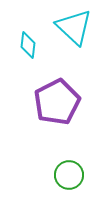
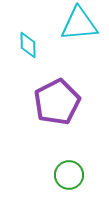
cyan triangle: moved 5 px right, 3 px up; rotated 48 degrees counterclockwise
cyan diamond: rotated 8 degrees counterclockwise
